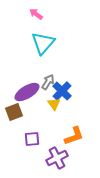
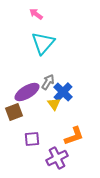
blue cross: moved 1 px right, 1 px down
